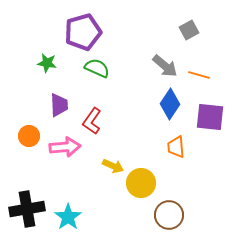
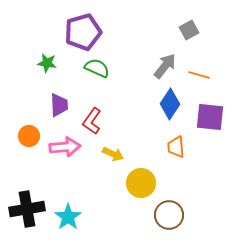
gray arrow: rotated 92 degrees counterclockwise
yellow arrow: moved 12 px up
